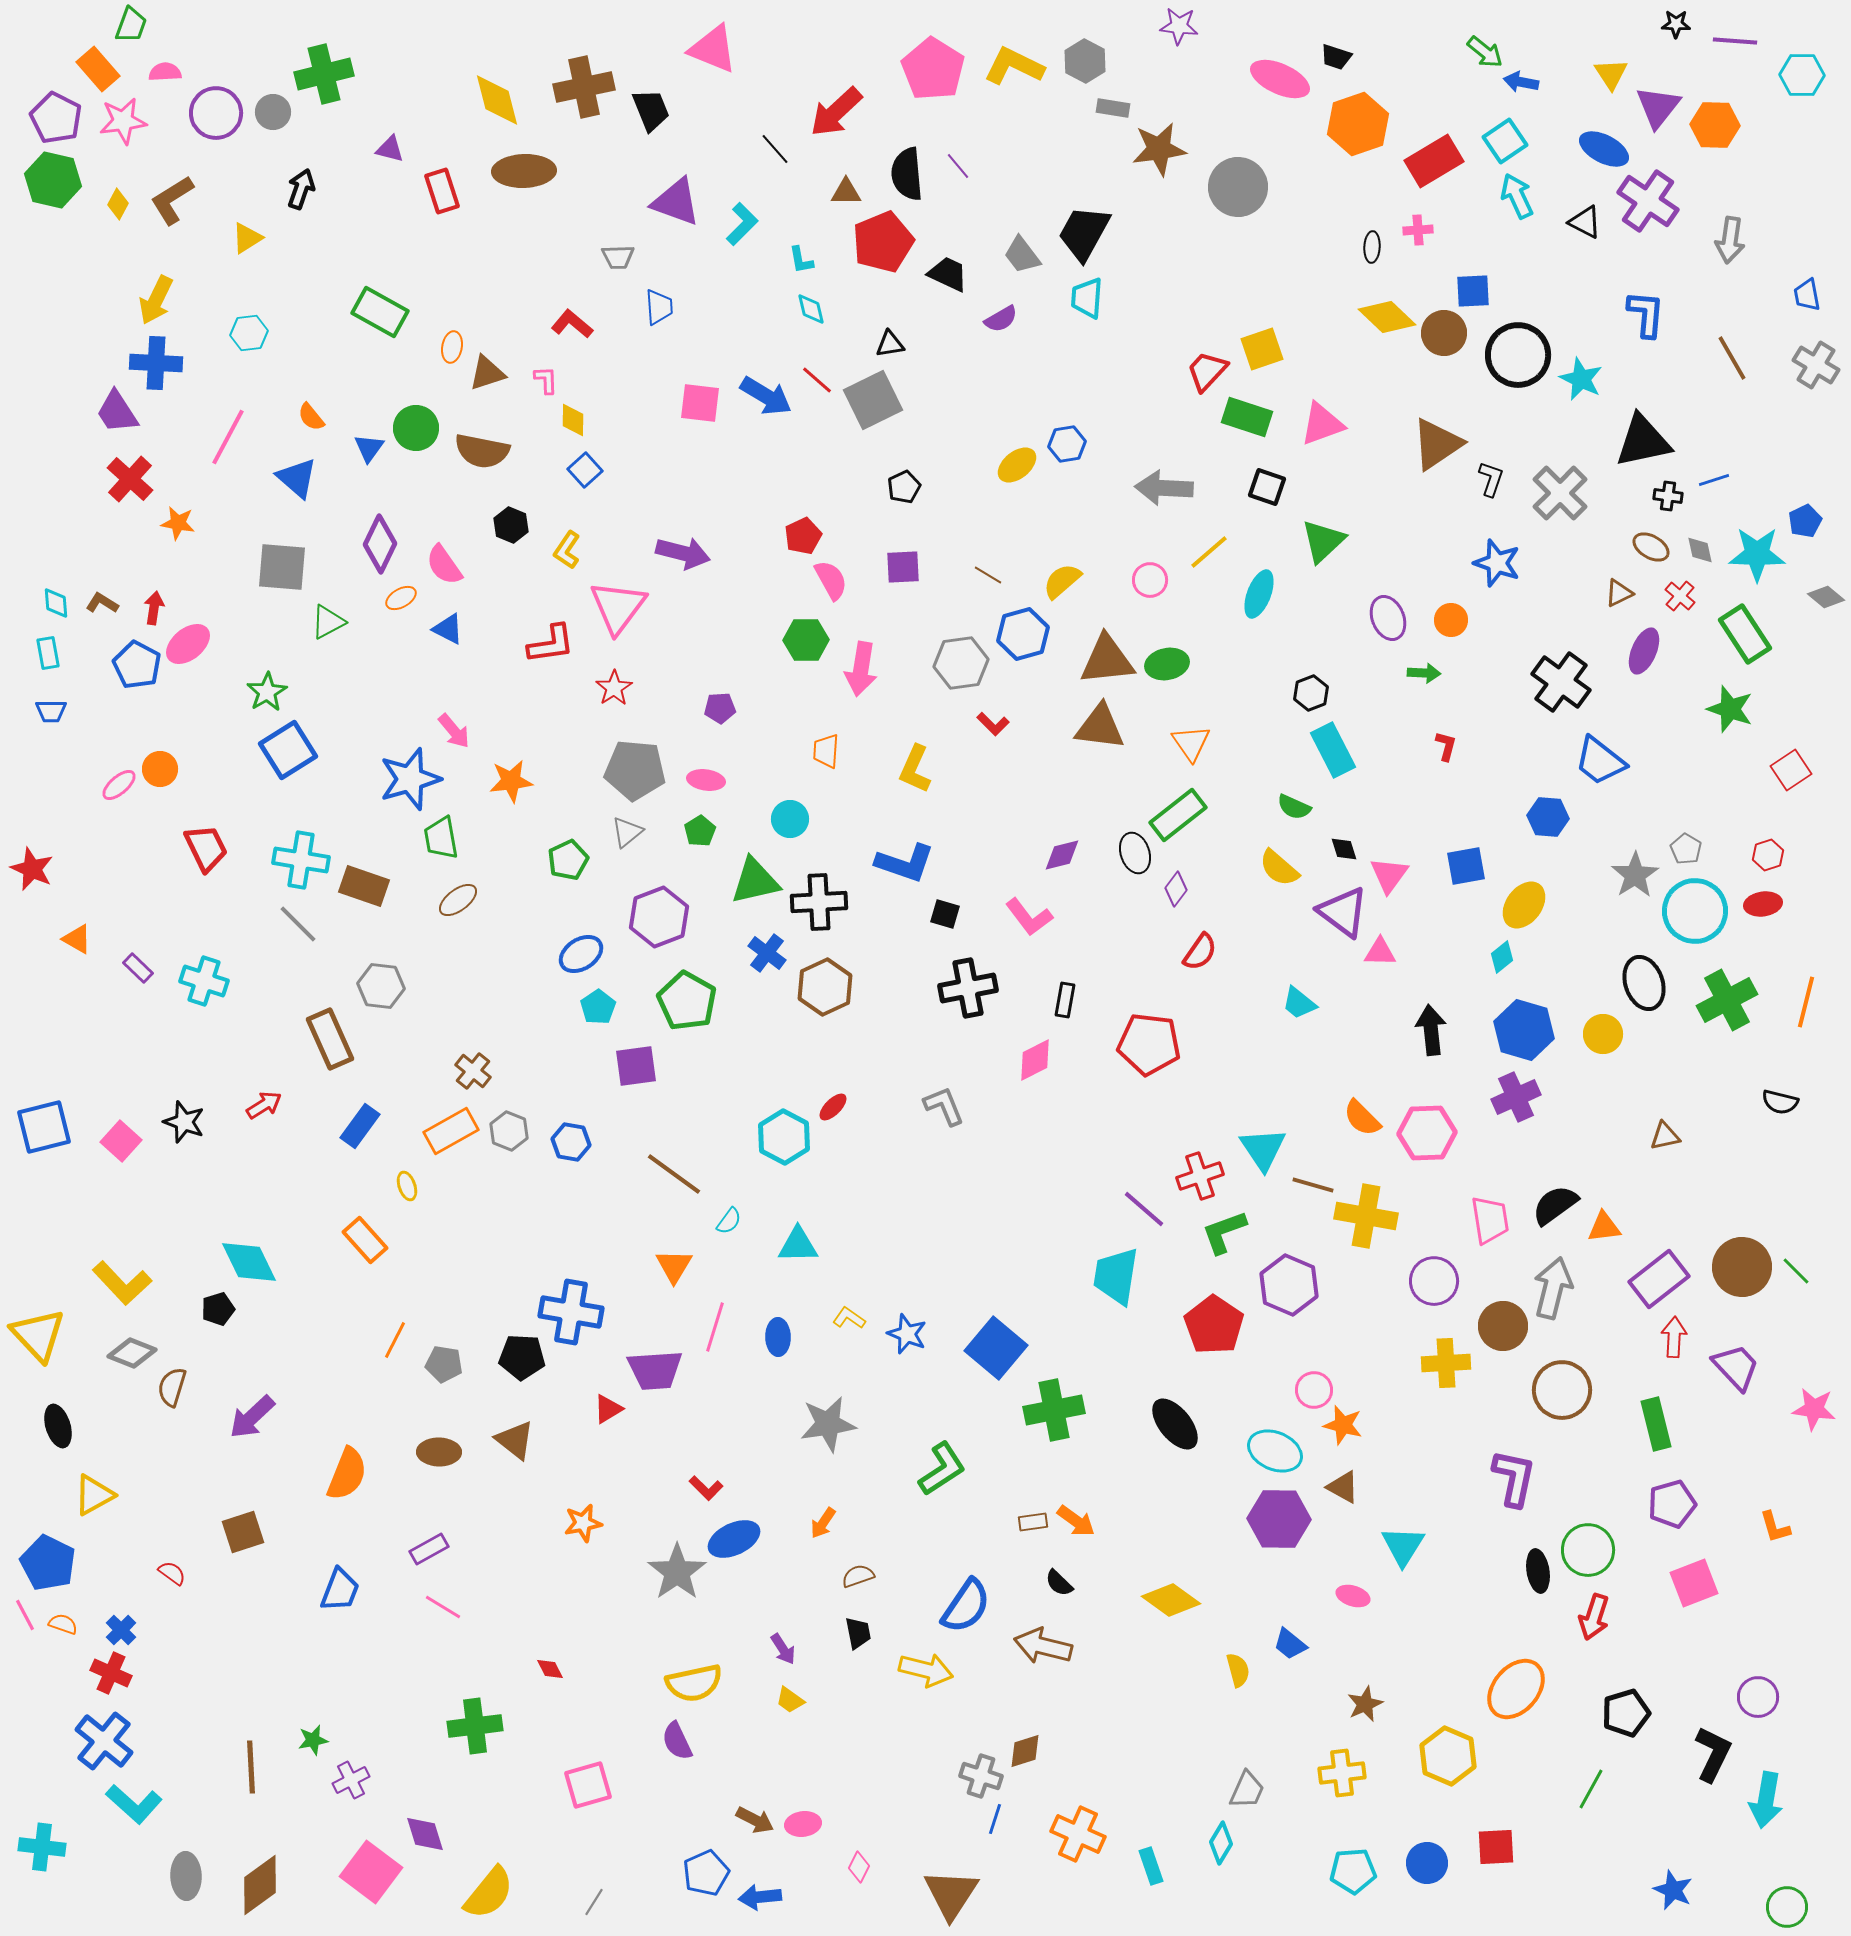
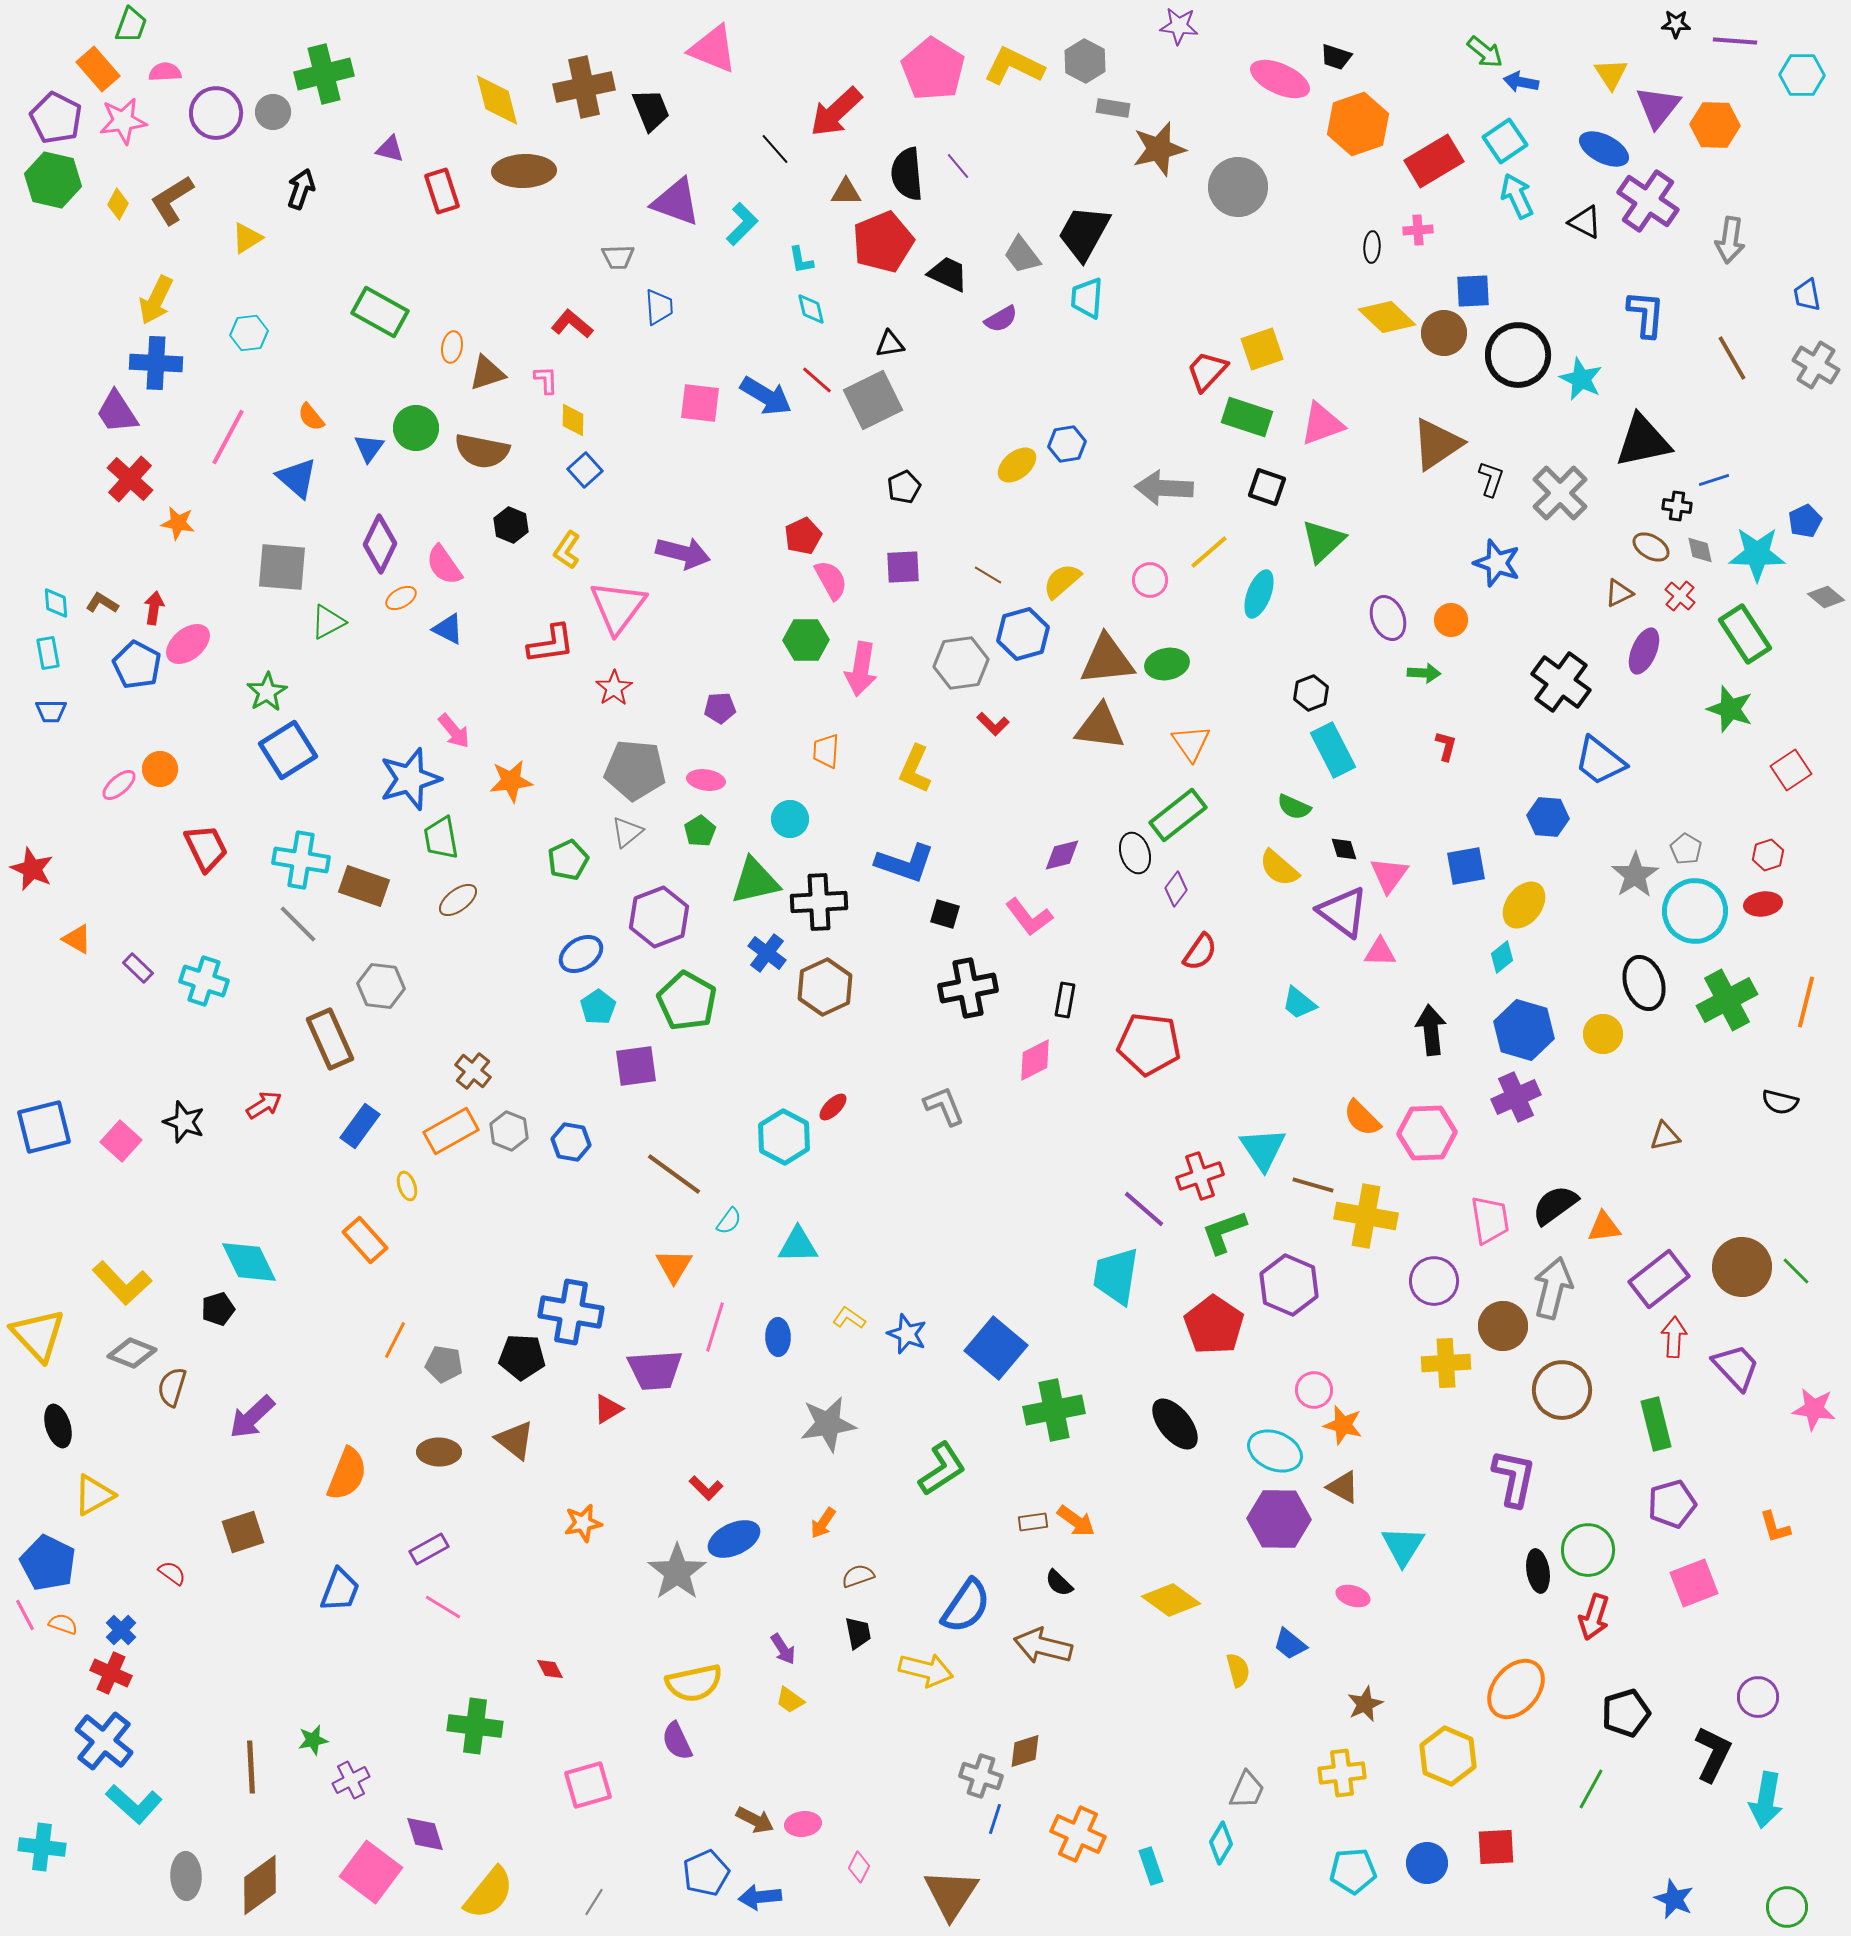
brown star at (1159, 149): rotated 6 degrees counterclockwise
black cross at (1668, 496): moved 9 px right, 10 px down
green cross at (475, 1726): rotated 14 degrees clockwise
blue star at (1673, 1890): moved 1 px right, 9 px down
